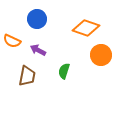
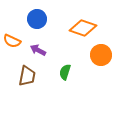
orange diamond: moved 3 px left
green semicircle: moved 1 px right, 1 px down
